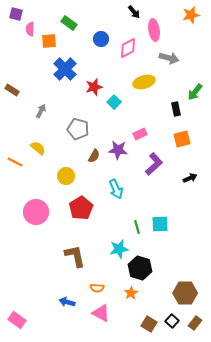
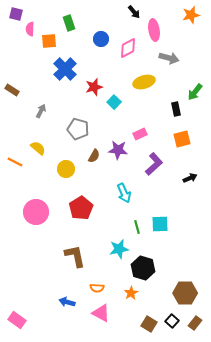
green rectangle at (69, 23): rotated 35 degrees clockwise
yellow circle at (66, 176): moved 7 px up
cyan arrow at (116, 189): moved 8 px right, 4 px down
black hexagon at (140, 268): moved 3 px right
